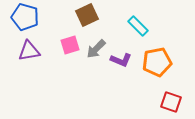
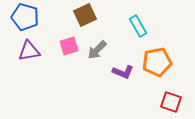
brown square: moved 2 px left
cyan rectangle: rotated 15 degrees clockwise
pink square: moved 1 px left, 1 px down
gray arrow: moved 1 px right, 1 px down
purple L-shape: moved 2 px right, 12 px down
